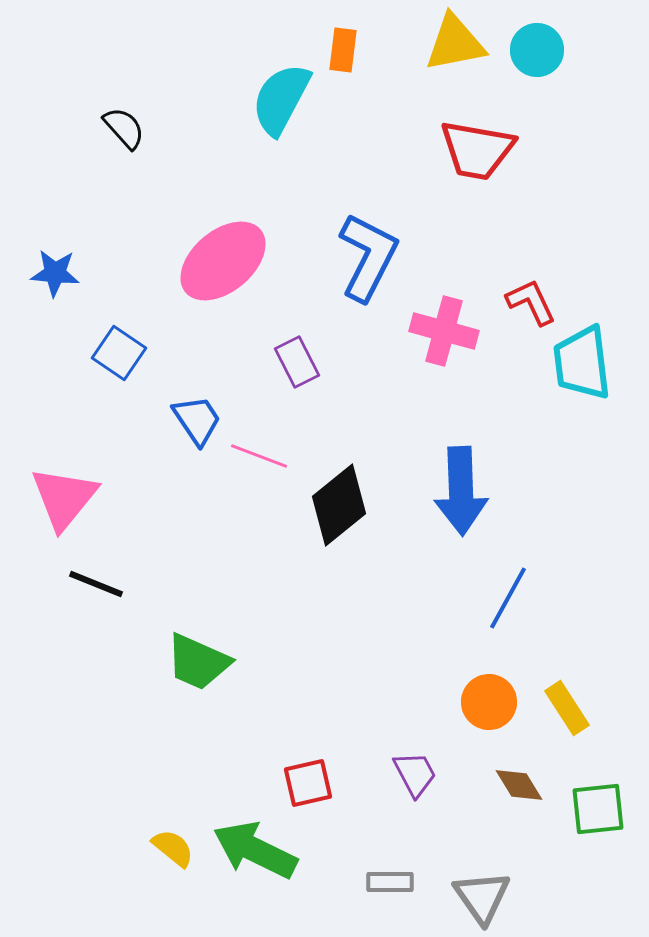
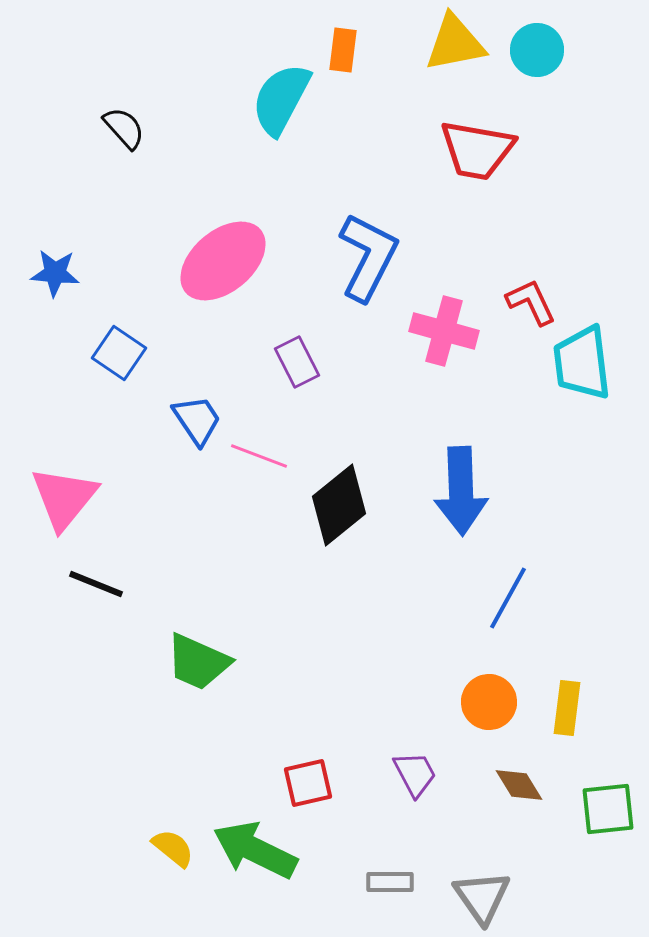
yellow rectangle: rotated 40 degrees clockwise
green square: moved 10 px right
